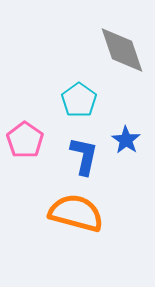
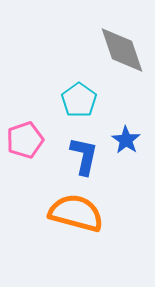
pink pentagon: rotated 18 degrees clockwise
